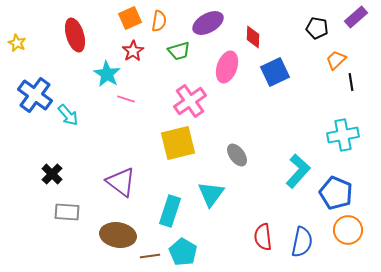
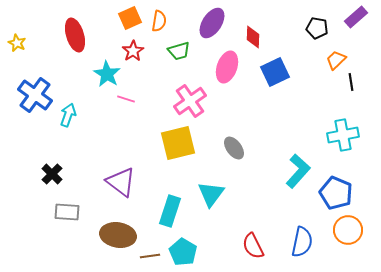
purple ellipse: moved 4 px right; rotated 28 degrees counterclockwise
cyan arrow: rotated 120 degrees counterclockwise
gray ellipse: moved 3 px left, 7 px up
red semicircle: moved 10 px left, 9 px down; rotated 20 degrees counterclockwise
